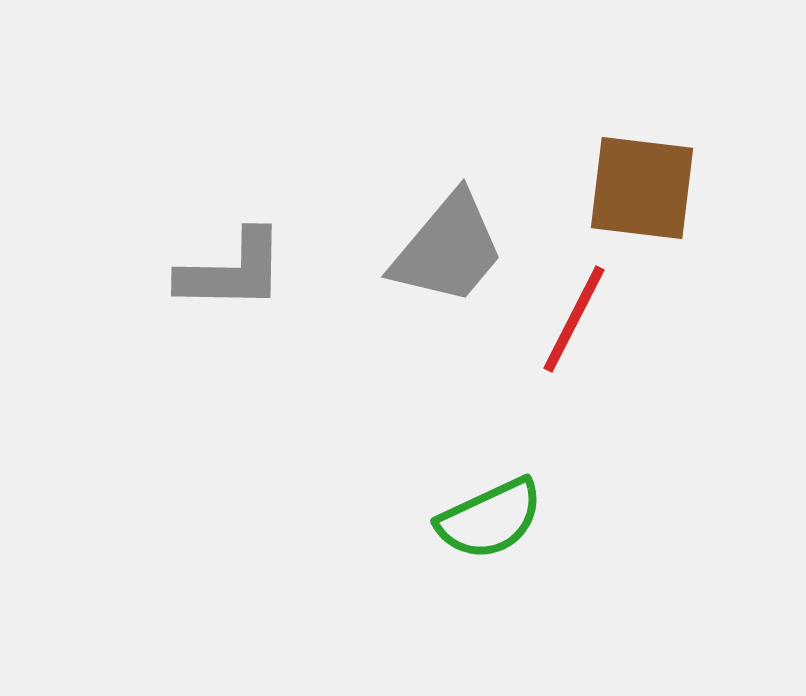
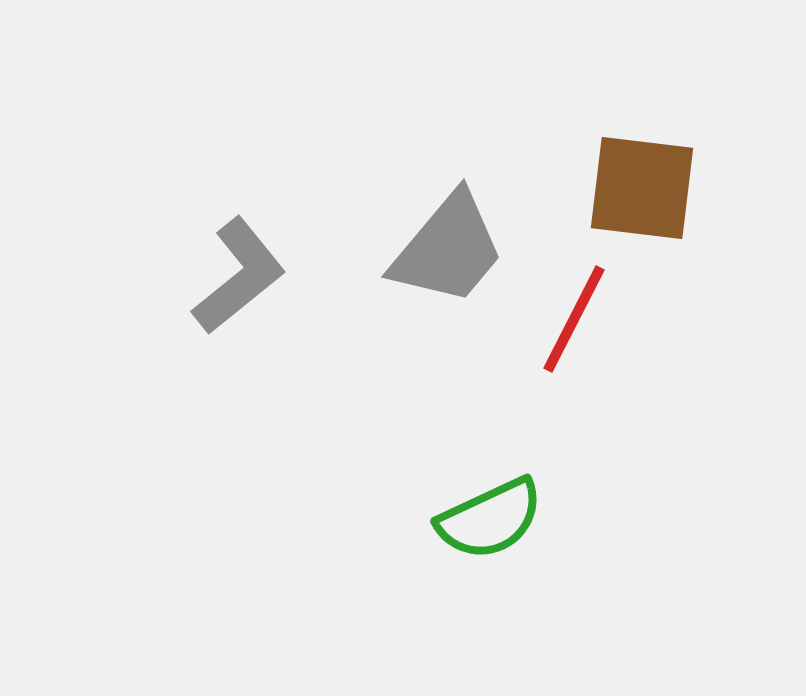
gray L-shape: moved 7 px right, 5 px down; rotated 40 degrees counterclockwise
